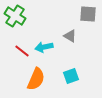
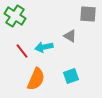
red line: rotated 14 degrees clockwise
